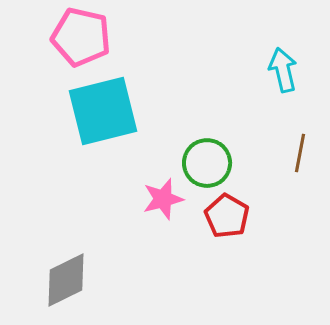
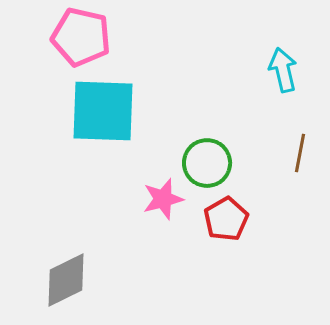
cyan square: rotated 16 degrees clockwise
red pentagon: moved 1 px left, 3 px down; rotated 12 degrees clockwise
